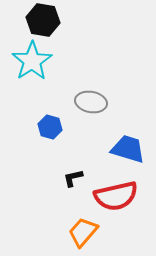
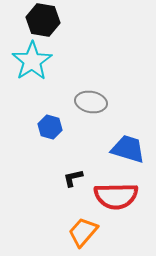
red semicircle: rotated 12 degrees clockwise
